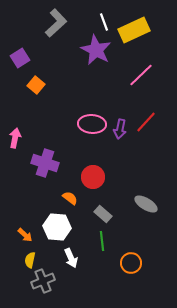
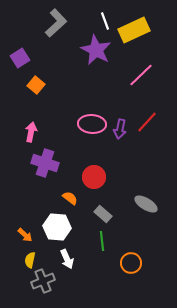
white line: moved 1 px right, 1 px up
red line: moved 1 px right
pink arrow: moved 16 px right, 6 px up
red circle: moved 1 px right
white arrow: moved 4 px left, 1 px down
